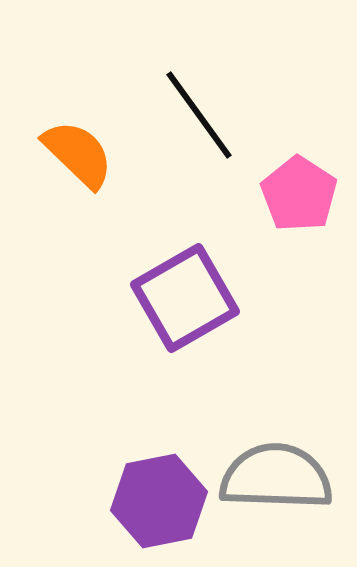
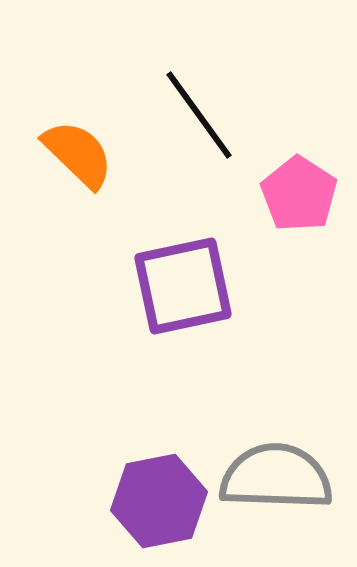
purple square: moved 2 px left, 12 px up; rotated 18 degrees clockwise
